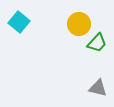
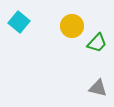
yellow circle: moved 7 px left, 2 px down
